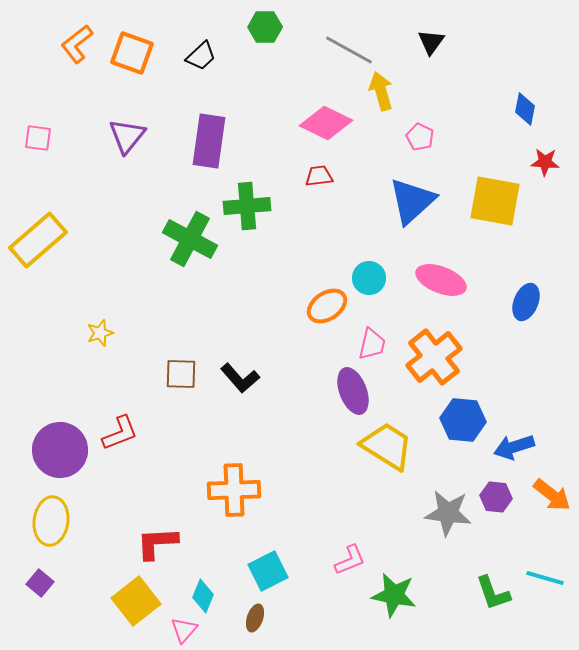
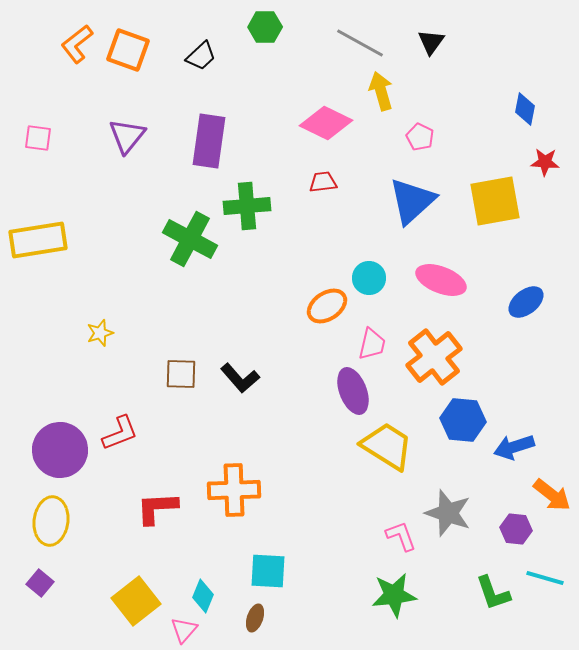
gray line at (349, 50): moved 11 px right, 7 px up
orange square at (132, 53): moved 4 px left, 3 px up
red trapezoid at (319, 176): moved 4 px right, 6 px down
yellow square at (495, 201): rotated 20 degrees counterclockwise
yellow rectangle at (38, 240): rotated 32 degrees clockwise
blue ellipse at (526, 302): rotated 30 degrees clockwise
purple hexagon at (496, 497): moved 20 px right, 32 px down
gray star at (448, 513): rotated 12 degrees clockwise
red L-shape at (157, 543): moved 35 px up
pink L-shape at (350, 560): moved 51 px right, 24 px up; rotated 88 degrees counterclockwise
cyan square at (268, 571): rotated 30 degrees clockwise
green star at (394, 595): rotated 18 degrees counterclockwise
